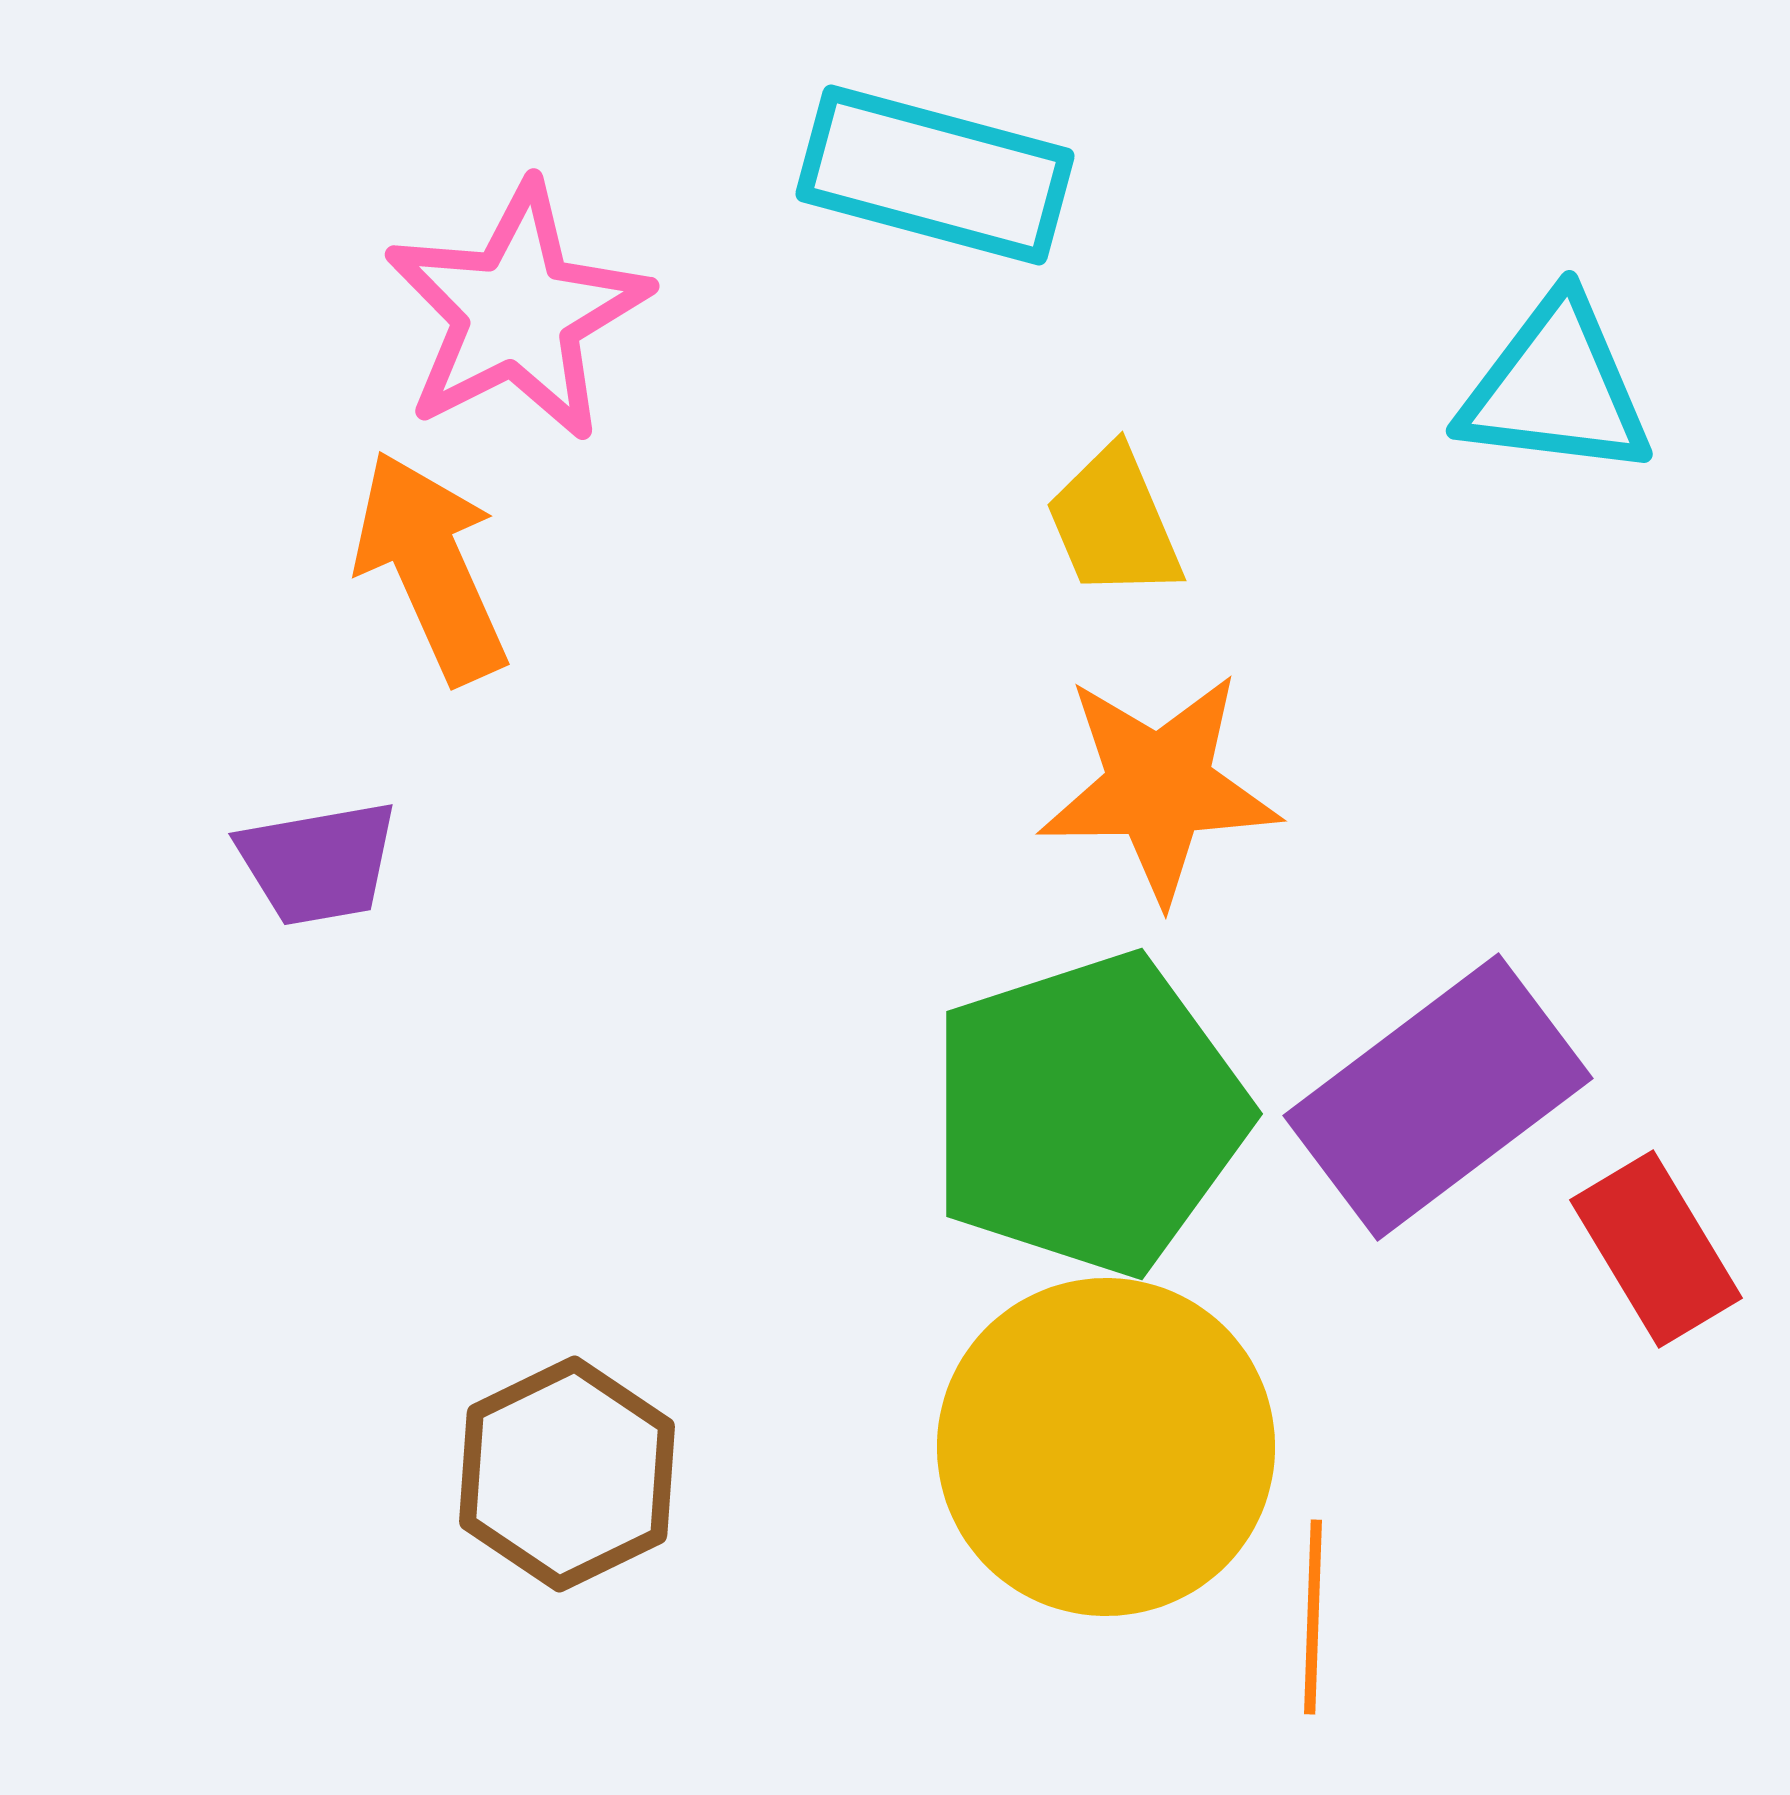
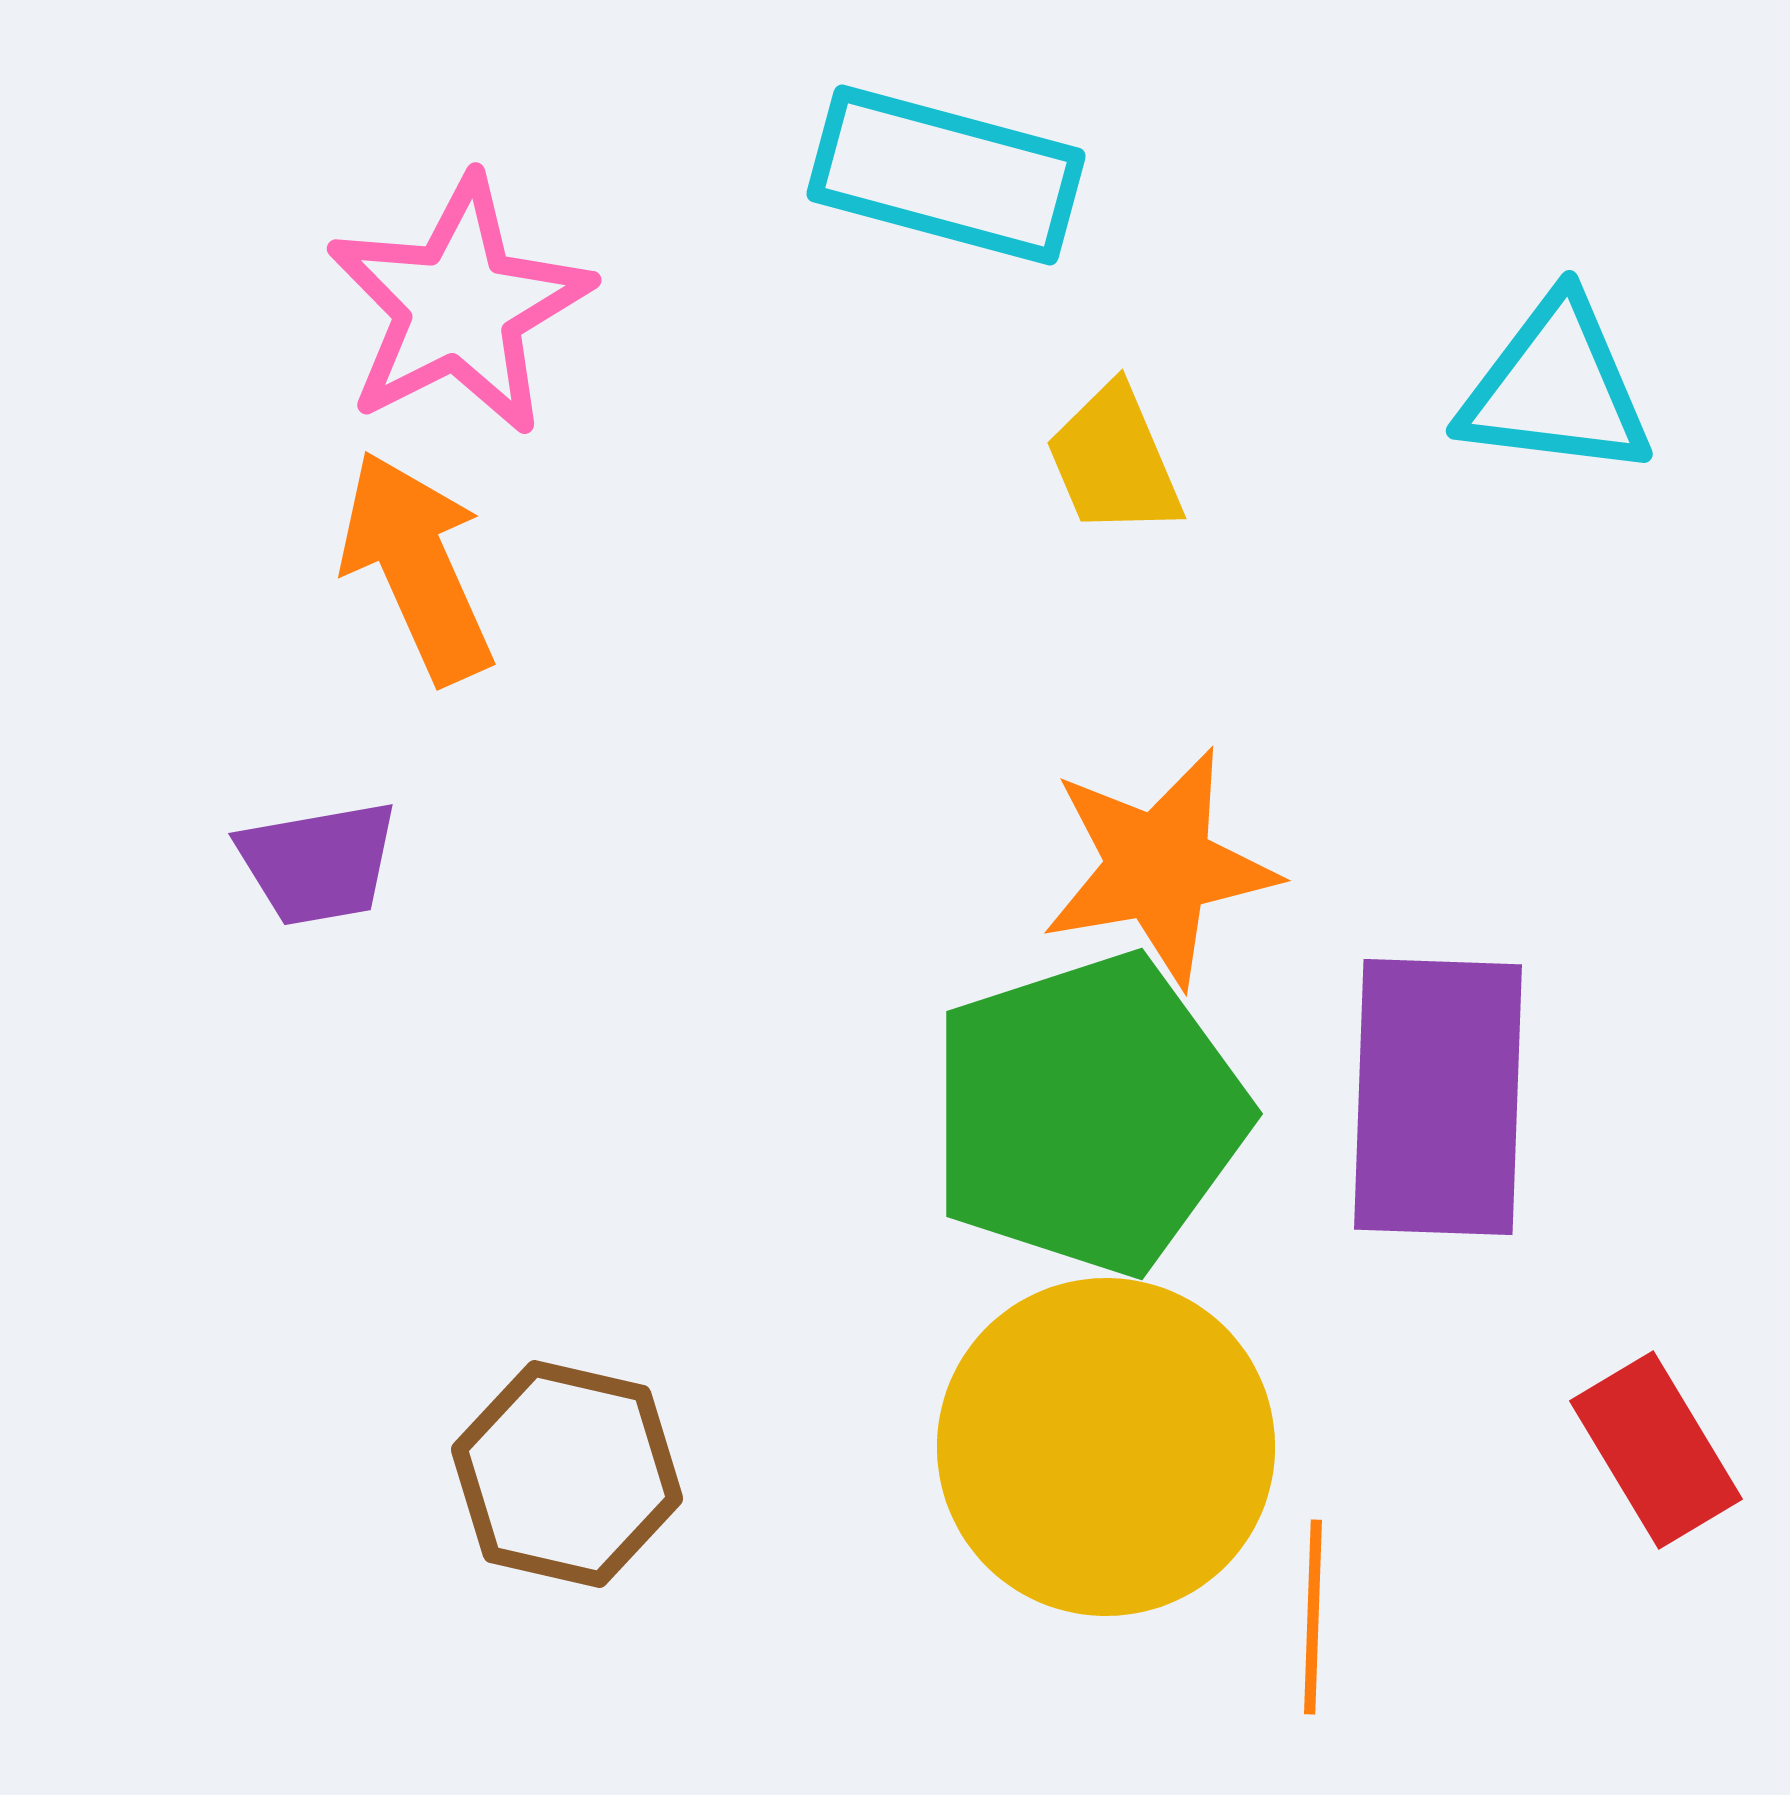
cyan rectangle: moved 11 px right
pink star: moved 58 px left, 6 px up
yellow trapezoid: moved 62 px up
orange arrow: moved 14 px left
orange star: moved 80 px down; rotated 9 degrees counterclockwise
purple rectangle: rotated 51 degrees counterclockwise
red rectangle: moved 201 px down
brown hexagon: rotated 21 degrees counterclockwise
